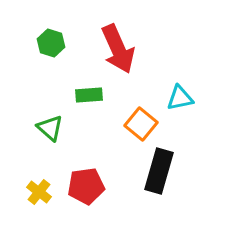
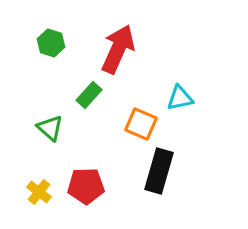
red arrow: rotated 132 degrees counterclockwise
green rectangle: rotated 44 degrees counterclockwise
orange square: rotated 16 degrees counterclockwise
red pentagon: rotated 6 degrees clockwise
